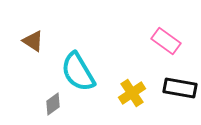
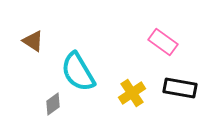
pink rectangle: moved 3 px left, 1 px down
